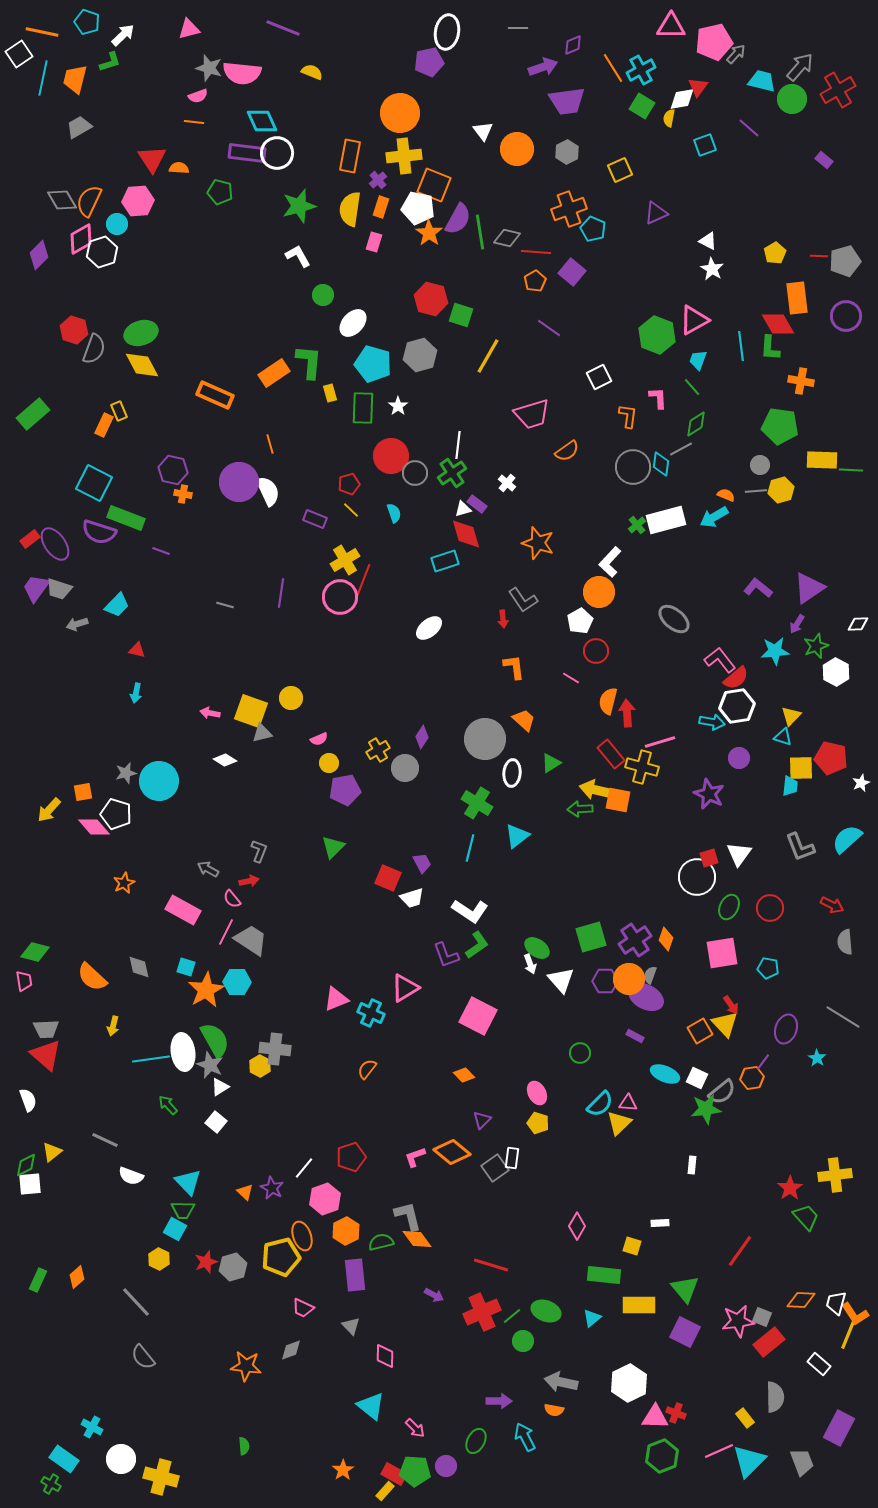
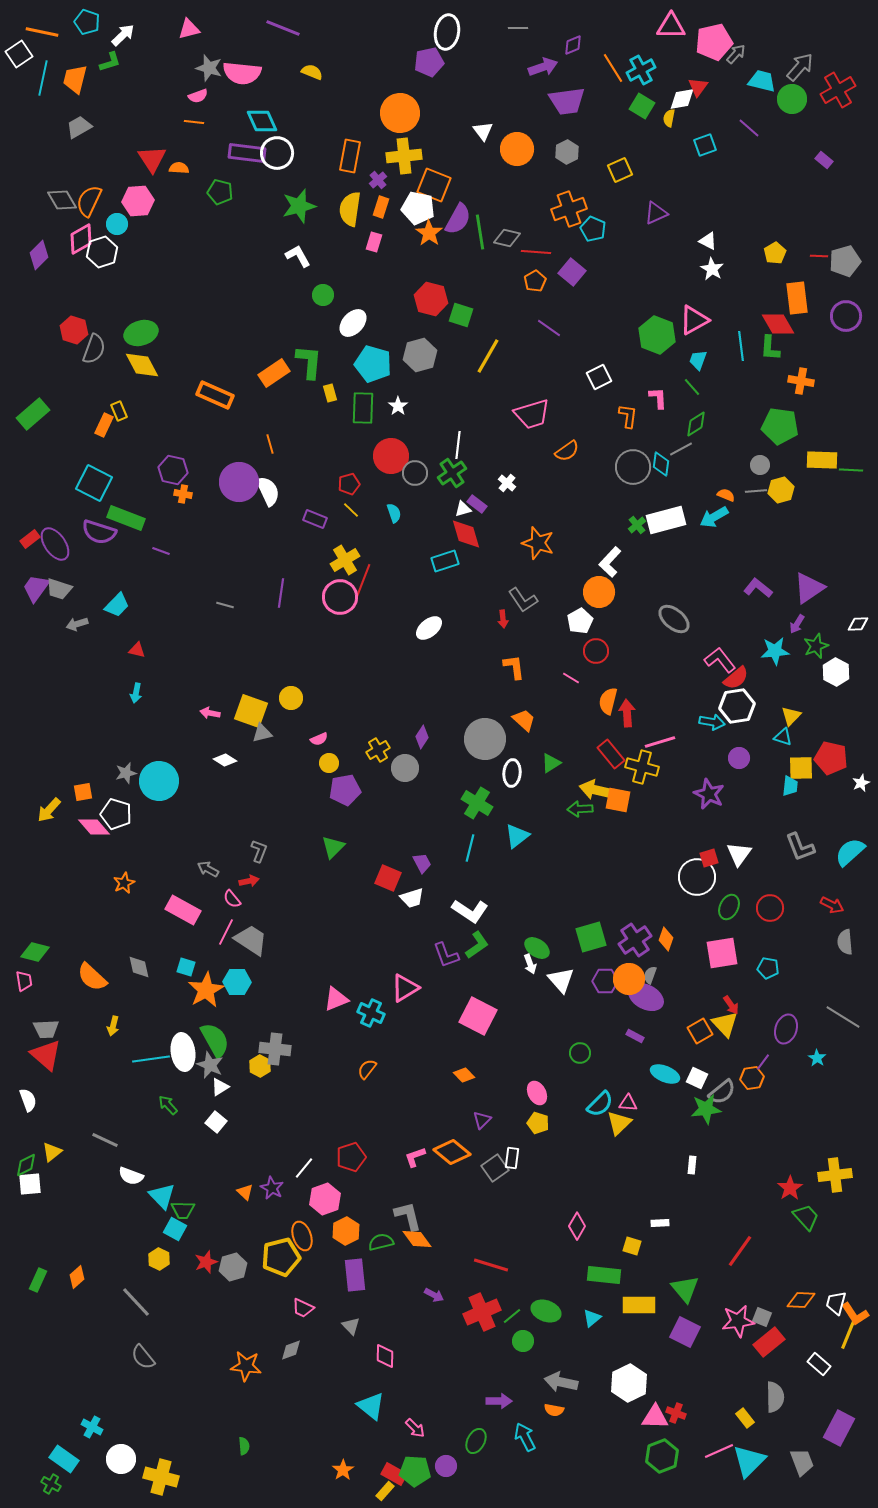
cyan semicircle at (847, 839): moved 3 px right, 13 px down
cyan triangle at (188, 1182): moved 26 px left, 14 px down
